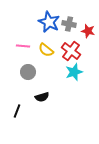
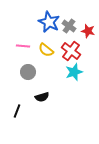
gray cross: moved 2 px down; rotated 24 degrees clockwise
